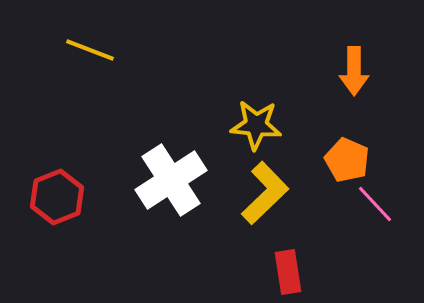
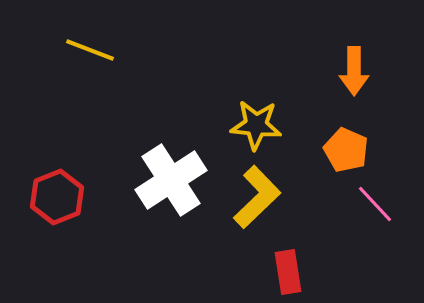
orange pentagon: moved 1 px left, 10 px up
yellow L-shape: moved 8 px left, 4 px down
